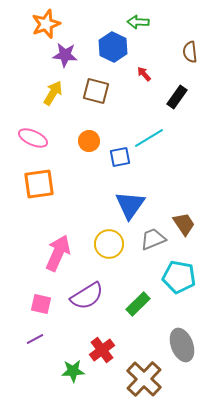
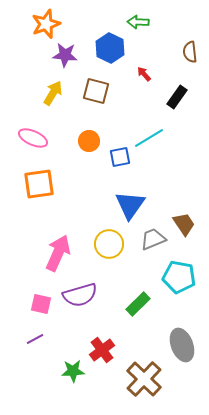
blue hexagon: moved 3 px left, 1 px down
purple semicircle: moved 7 px left, 1 px up; rotated 16 degrees clockwise
